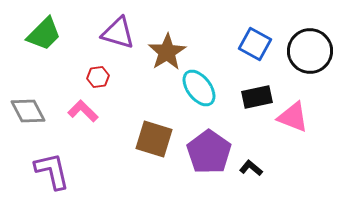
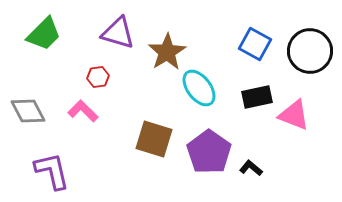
pink triangle: moved 1 px right, 2 px up
